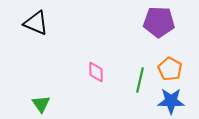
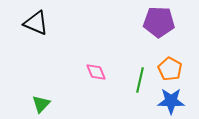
pink diamond: rotated 20 degrees counterclockwise
green triangle: rotated 18 degrees clockwise
